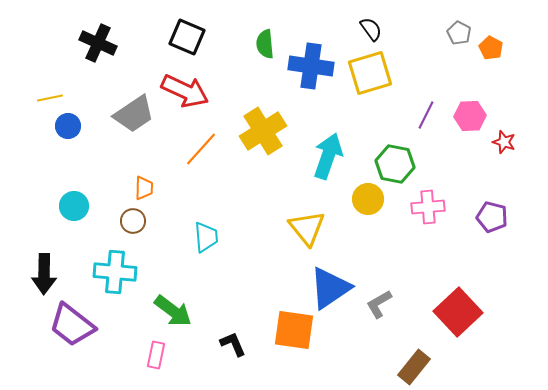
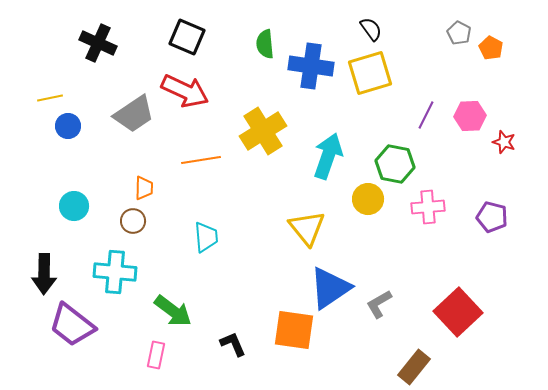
orange line: moved 11 px down; rotated 39 degrees clockwise
